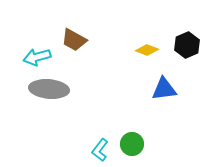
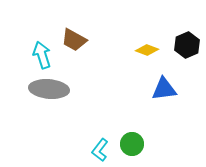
cyan arrow: moved 5 px right, 2 px up; rotated 88 degrees clockwise
